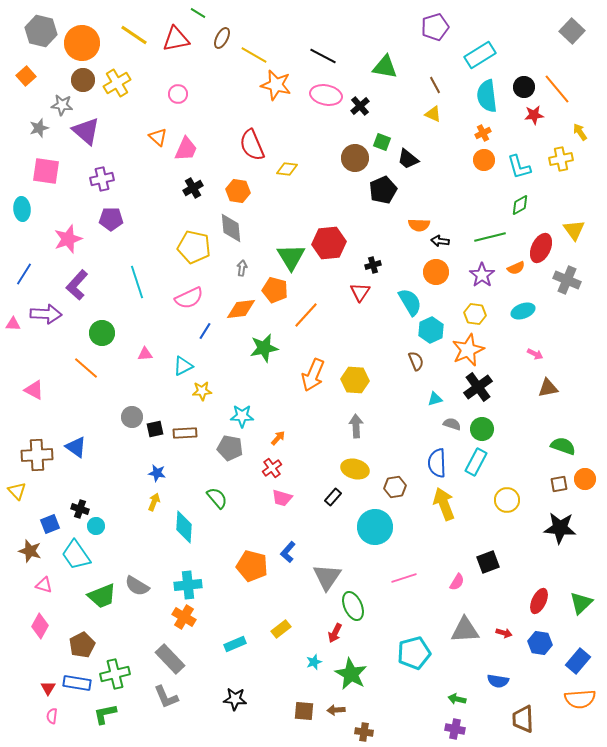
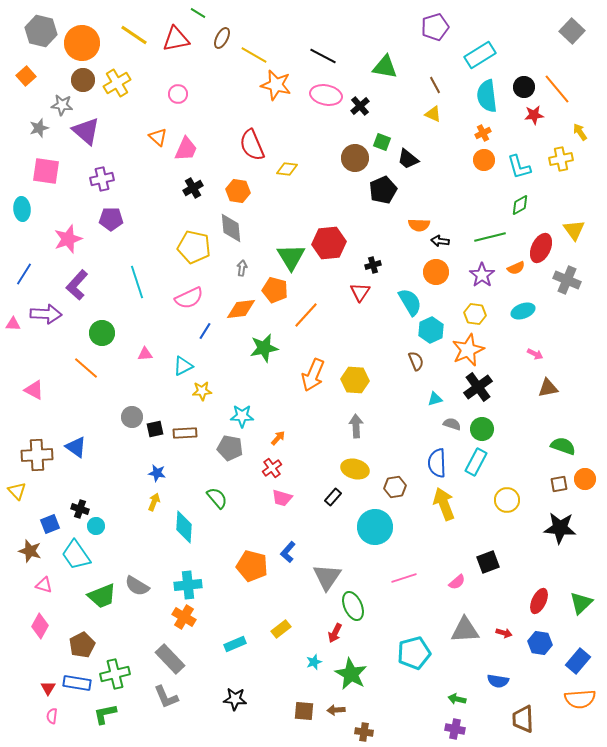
pink semicircle at (457, 582): rotated 18 degrees clockwise
